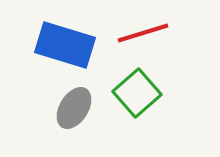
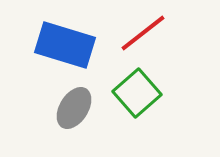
red line: rotated 21 degrees counterclockwise
